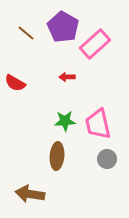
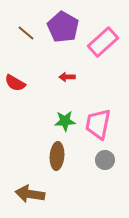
pink rectangle: moved 8 px right, 2 px up
pink trapezoid: rotated 24 degrees clockwise
gray circle: moved 2 px left, 1 px down
